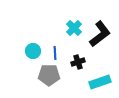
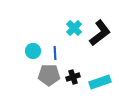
black L-shape: moved 1 px up
black cross: moved 5 px left, 15 px down
